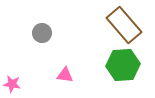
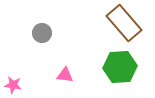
brown rectangle: moved 2 px up
green hexagon: moved 3 px left, 2 px down
pink star: moved 1 px right, 1 px down
